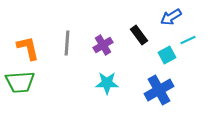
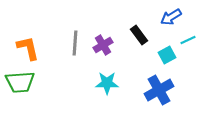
gray line: moved 8 px right
